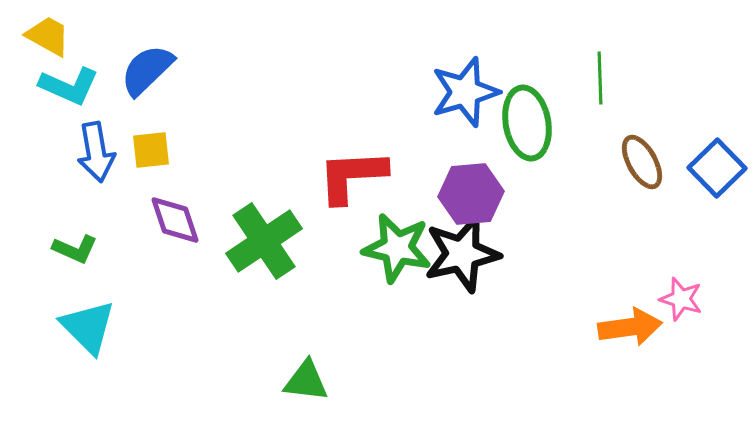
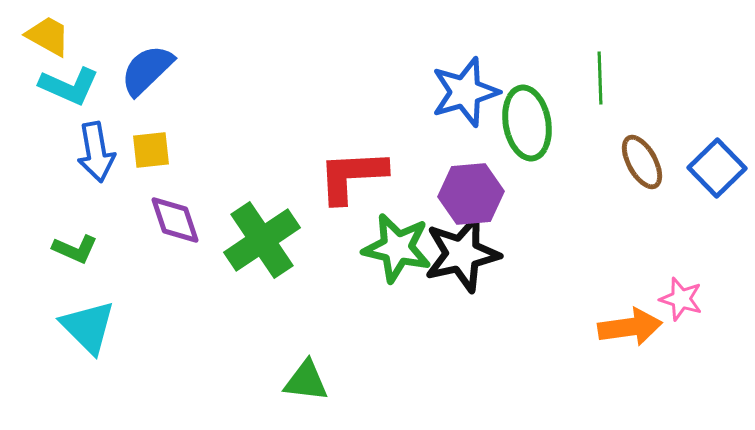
green cross: moved 2 px left, 1 px up
